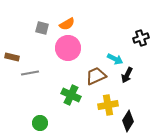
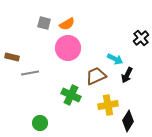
gray square: moved 2 px right, 5 px up
black cross: rotated 21 degrees counterclockwise
